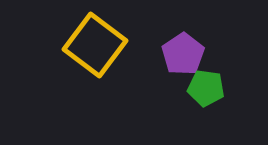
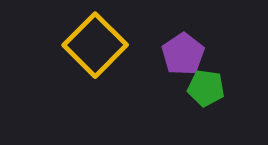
yellow square: rotated 8 degrees clockwise
